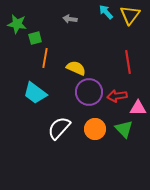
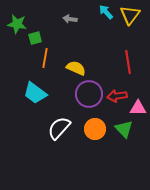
purple circle: moved 2 px down
